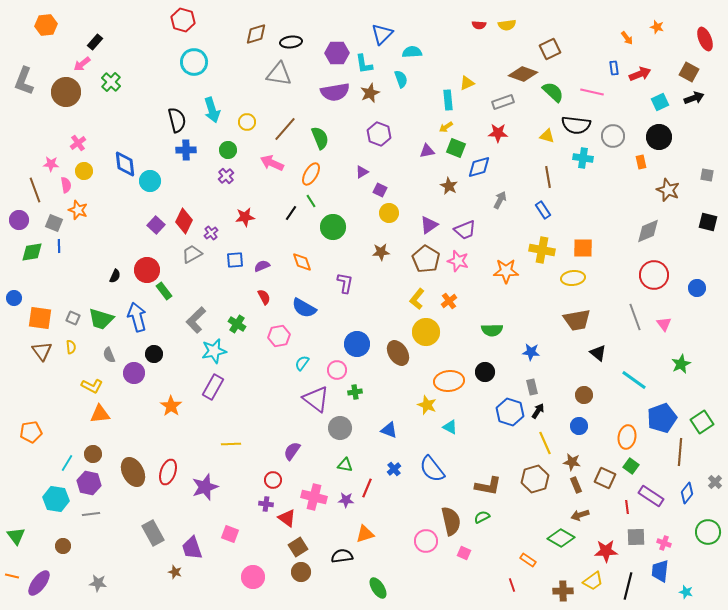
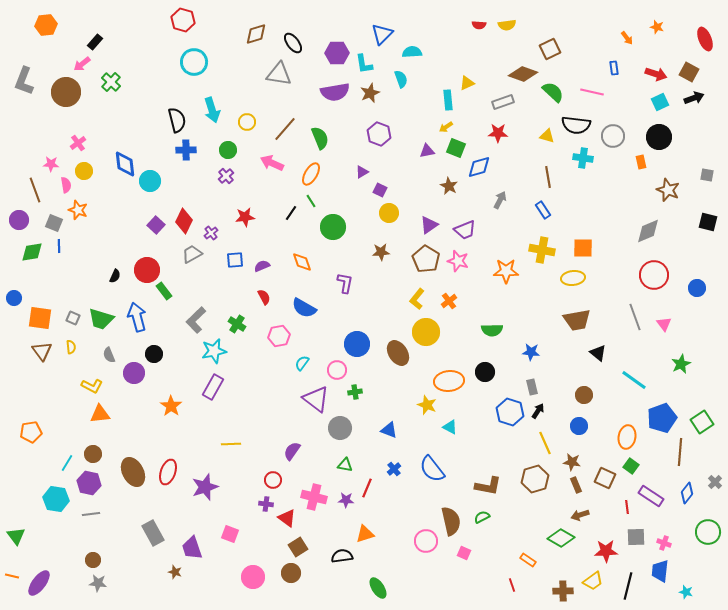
black ellipse at (291, 42): moved 2 px right, 1 px down; rotated 60 degrees clockwise
red arrow at (640, 74): moved 16 px right; rotated 40 degrees clockwise
brown circle at (63, 546): moved 30 px right, 14 px down
brown circle at (301, 572): moved 10 px left, 1 px down
